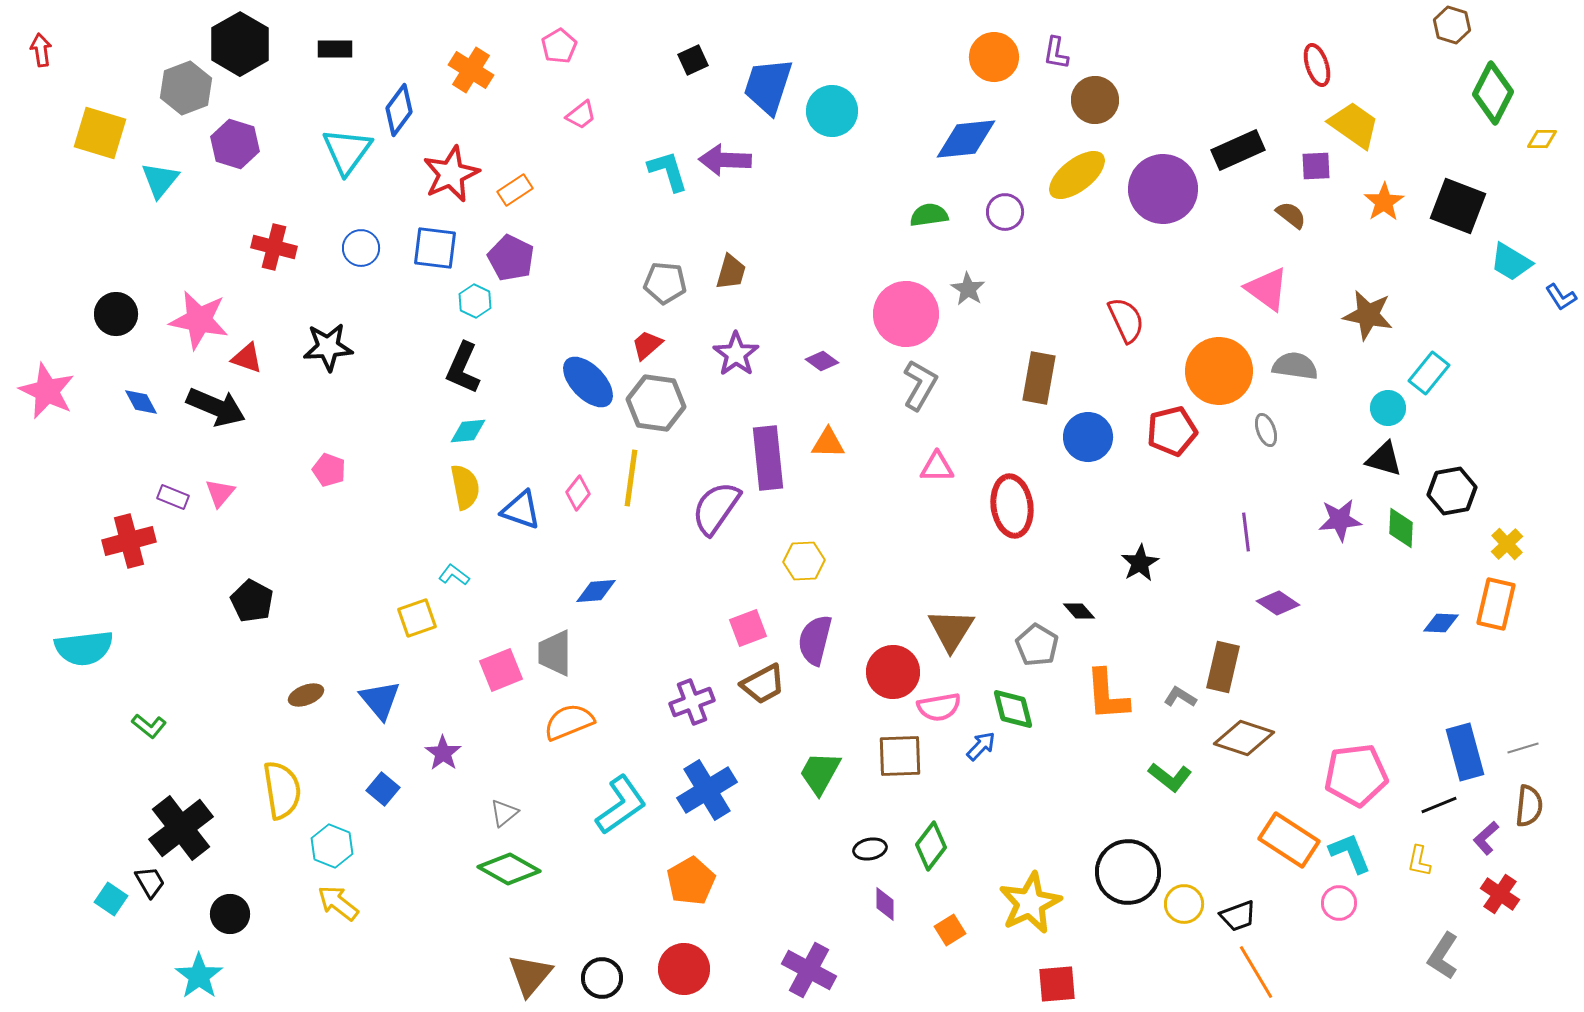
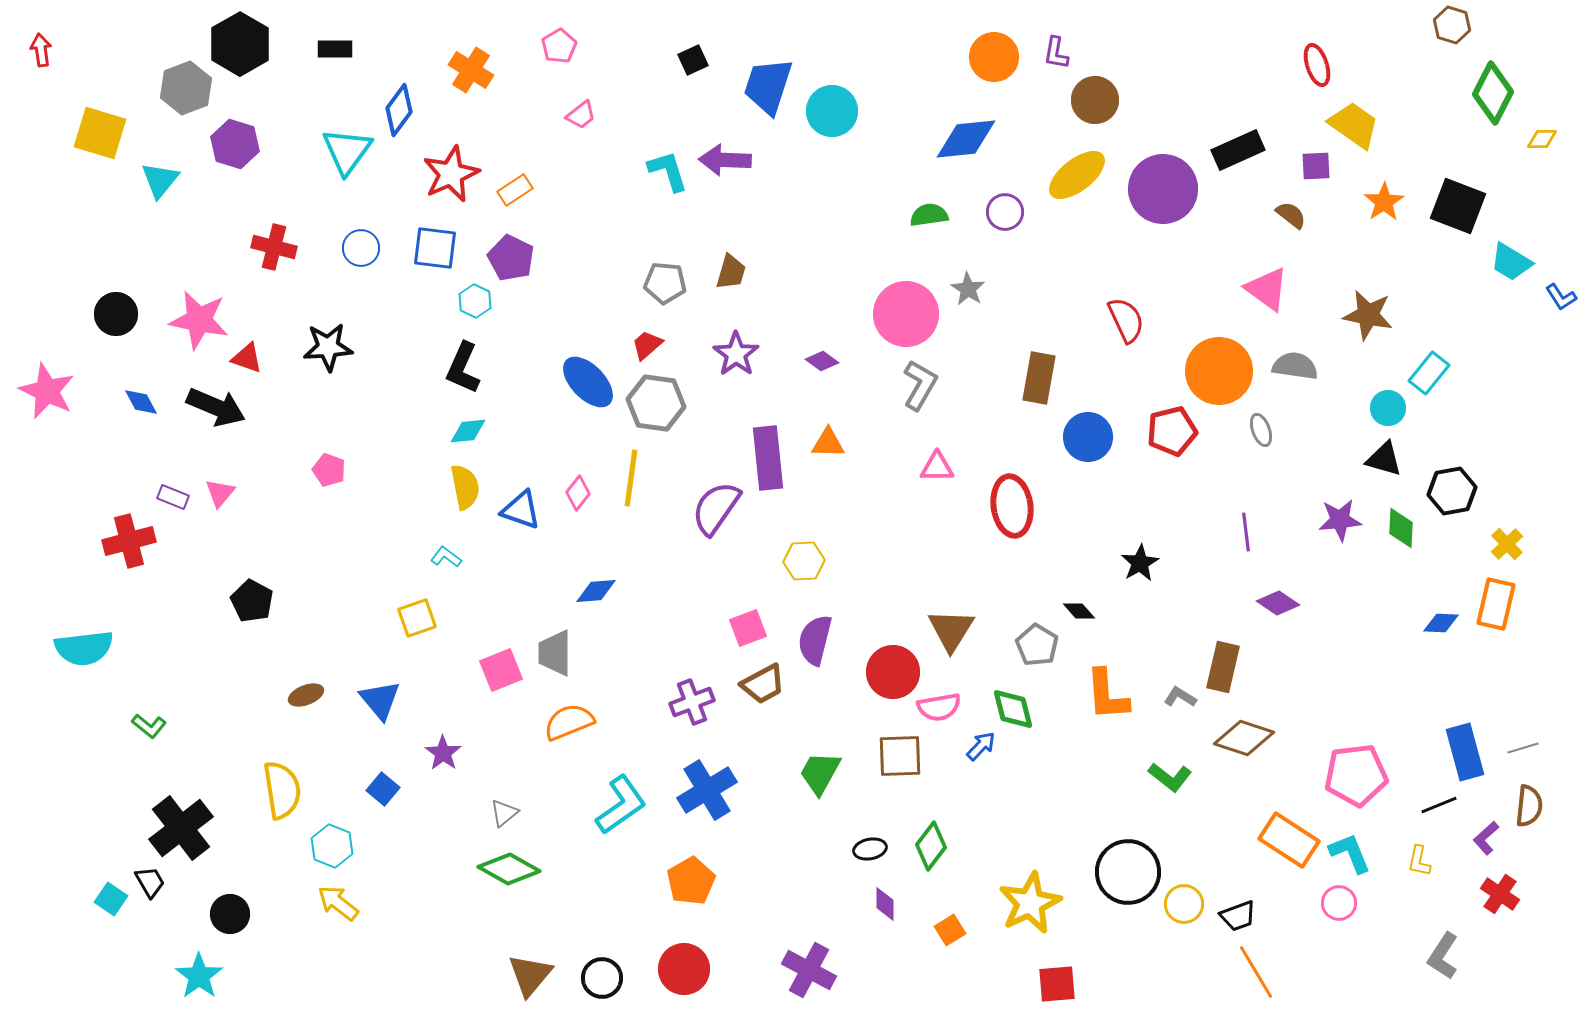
gray ellipse at (1266, 430): moved 5 px left
cyan L-shape at (454, 575): moved 8 px left, 18 px up
